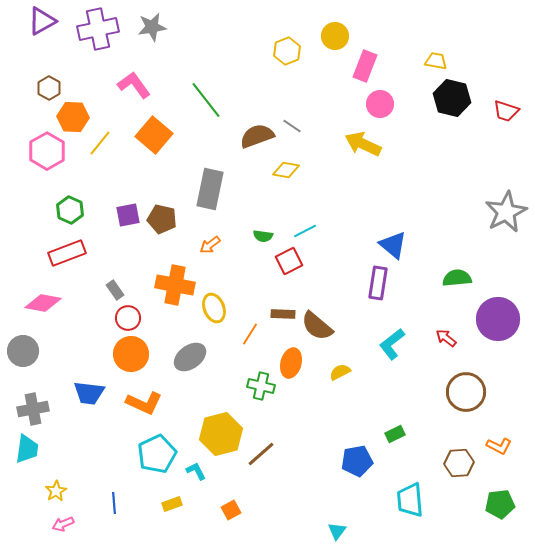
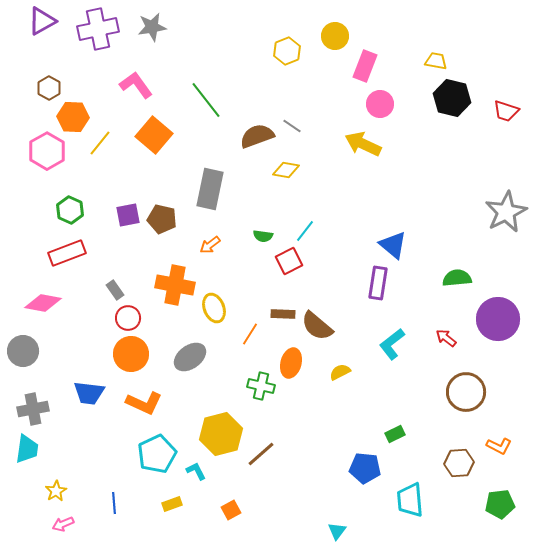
pink L-shape at (134, 85): moved 2 px right
cyan line at (305, 231): rotated 25 degrees counterclockwise
blue pentagon at (357, 461): moved 8 px right, 7 px down; rotated 16 degrees clockwise
